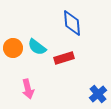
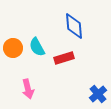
blue diamond: moved 2 px right, 3 px down
cyan semicircle: rotated 24 degrees clockwise
